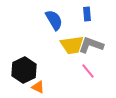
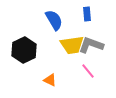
black hexagon: moved 20 px up
orange triangle: moved 12 px right, 7 px up
